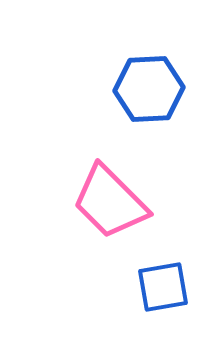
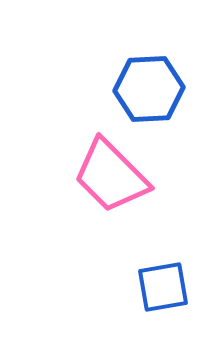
pink trapezoid: moved 1 px right, 26 px up
